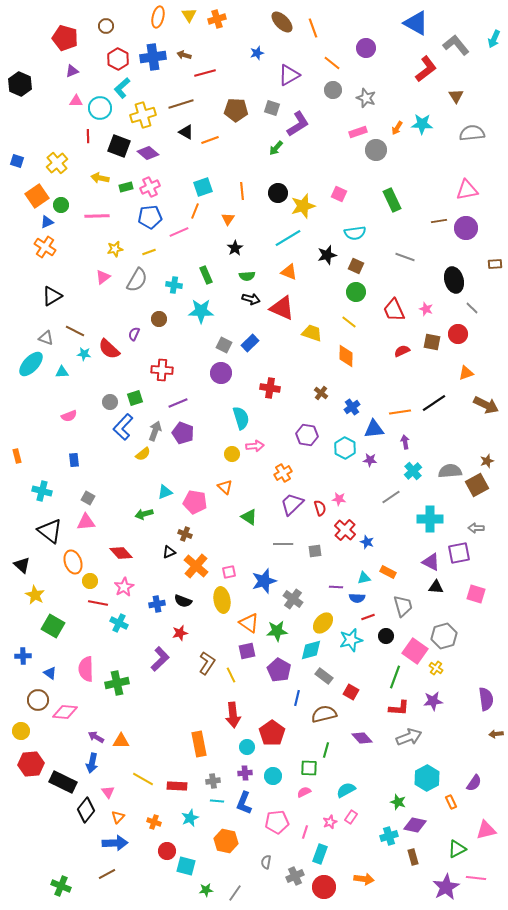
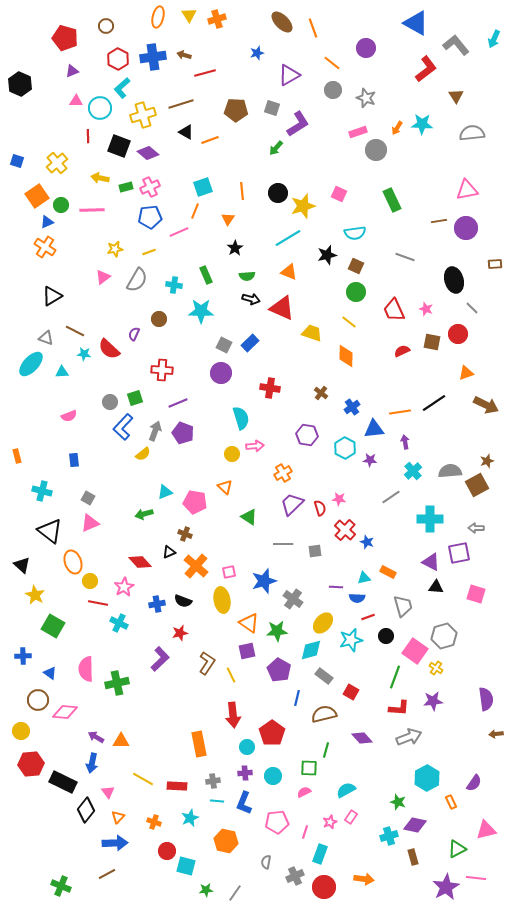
pink line at (97, 216): moved 5 px left, 6 px up
pink triangle at (86, 522): moved 4 px right, 1 px down; rotated 18 degrees counterclockwise
red diamond at (121, 553): moved 19 px right, 9 px down
